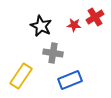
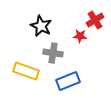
red cross: moved 3 px down
red star: moved 6 px right, 11 px down
yellow rectangle: moved 5 px right, 5 px up; rotated 75 degrees clockwise
blue rectangle: moved 2 px left, 1 px down
